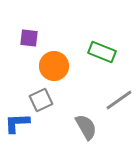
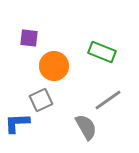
gray line: moved 11 px left
